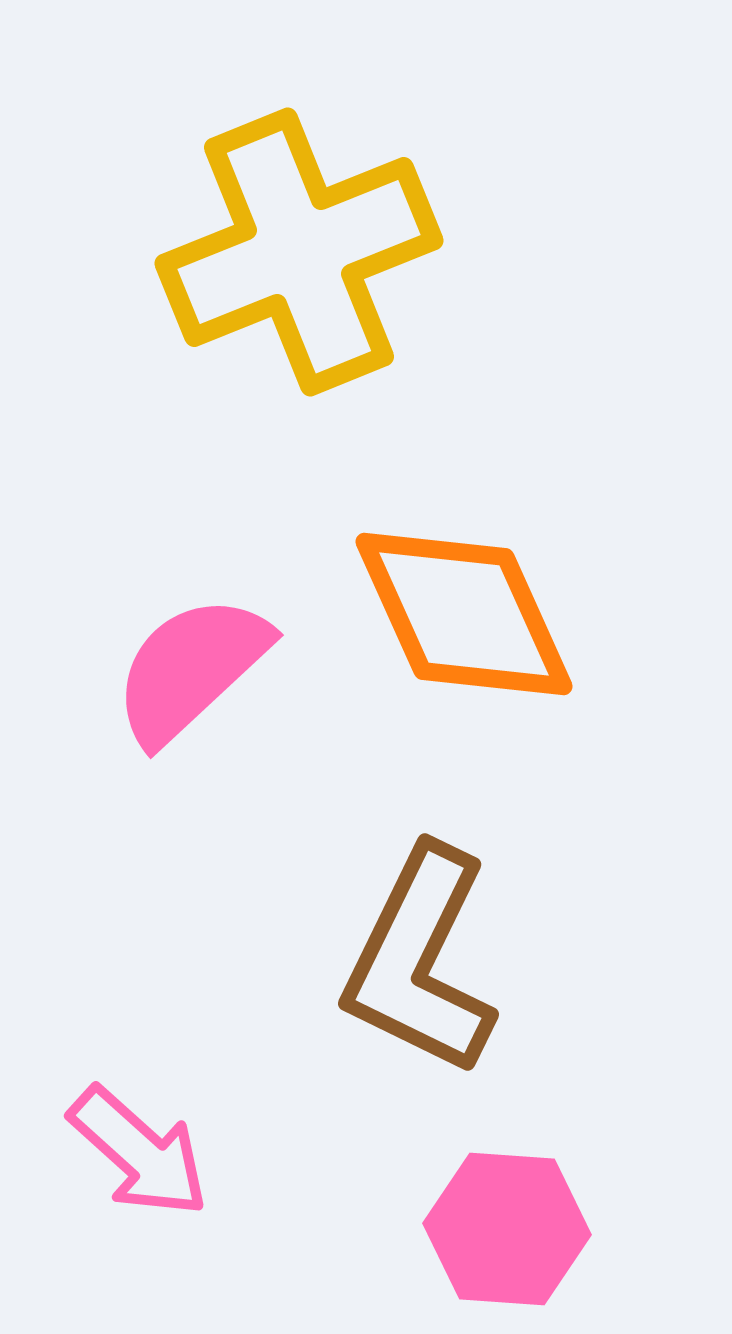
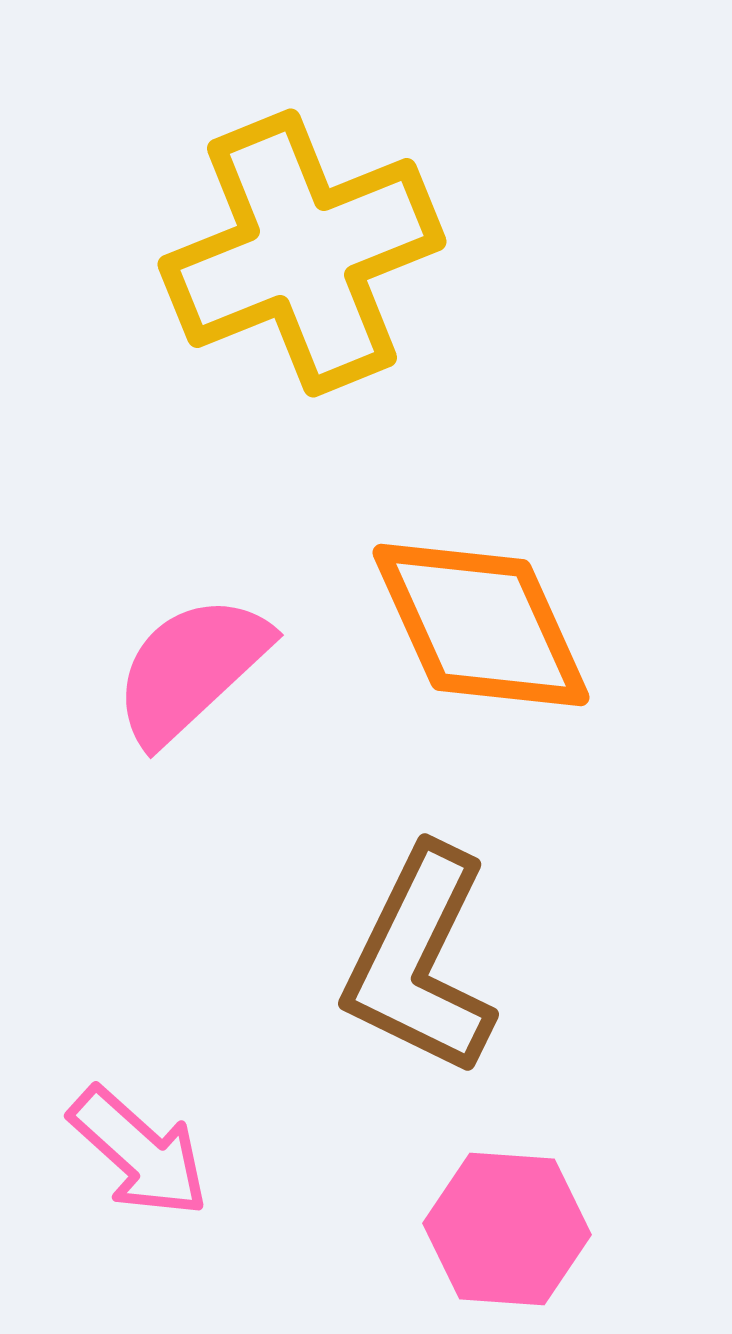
yellow cross: moved 3 px right, 1 px down
orange diamond: moved 17 px right, 11 px down
